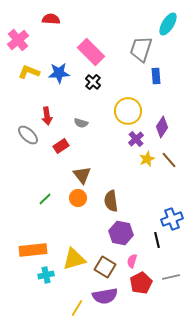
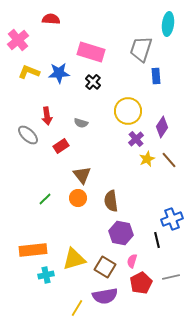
cyan ellipse: rotated 25 degrees counterclockwise
pink rectangle: rotated 28 degrees counterclockwise
